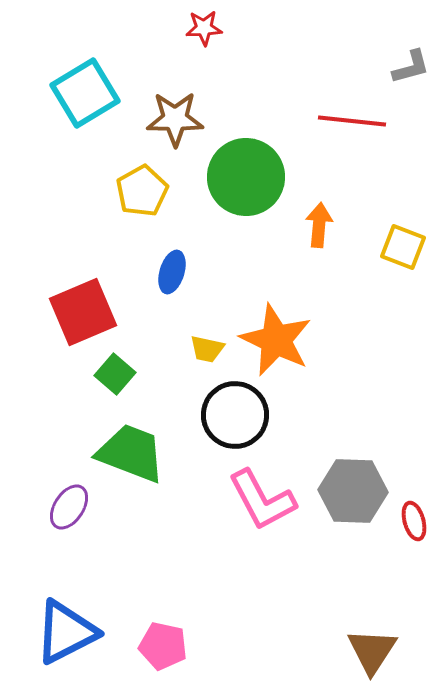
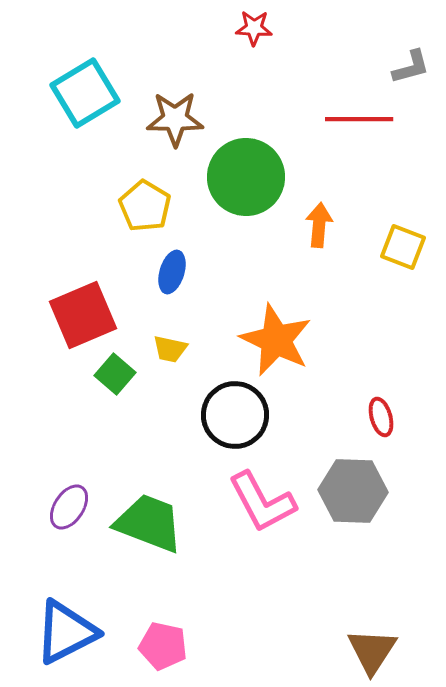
red star: moved 50 px right; rotated 6 degrees clockwise
red line: moved 7 px right, 2 px up; rotated 6 degrees counterclockwise
yellow pentagon: moved 3 px right, 15 px down; rotated 12 degrees counterclockwise
red square: moved 3 px down
yellow trapezoid: moved 37 px left
green trapezoid: moved 18 px right, 70 px down
pink L-shape: moved 2 px down
red ellipse: moved 33 px left, 104 px up
